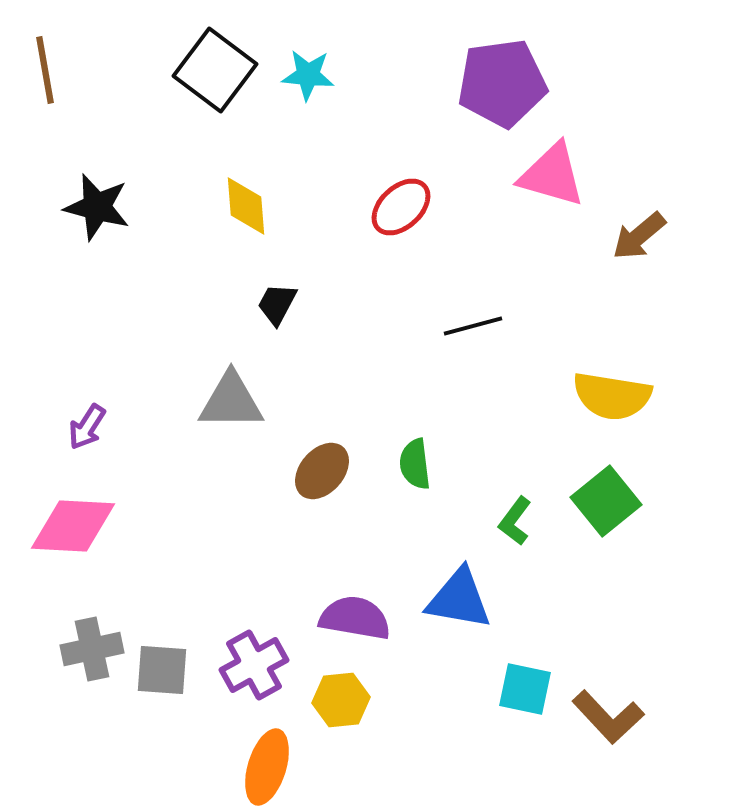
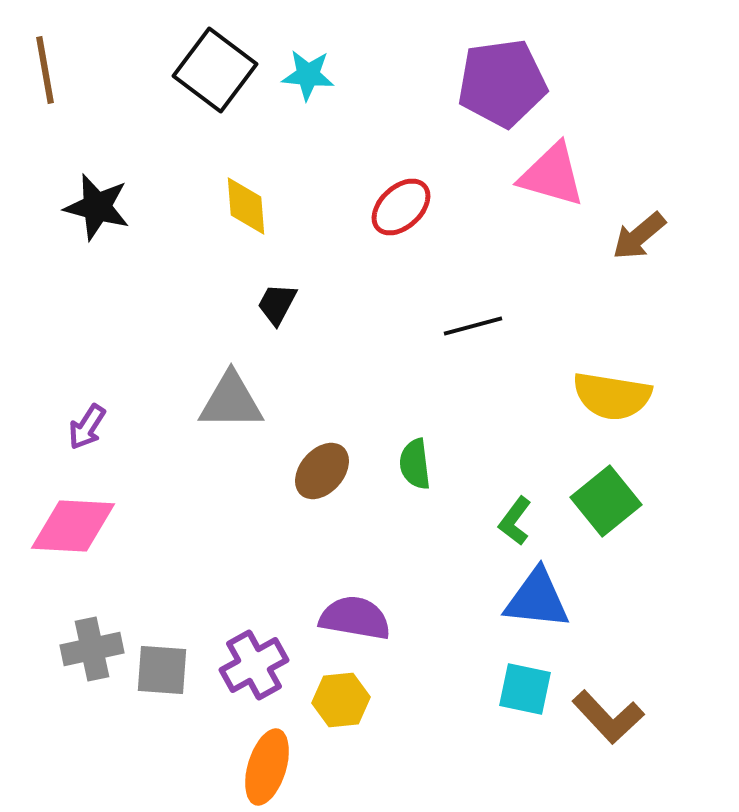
blue triangle: moved 78 px right; rotated 4 degrees counterclockwise
